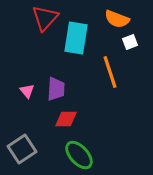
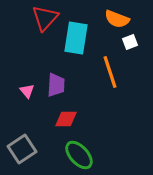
purple trapezoid: moved 4 px up
